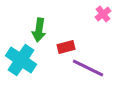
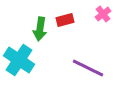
green arrow: moved 1 px right, 1 px up
red rectangle: moved 1 px left, 27 px up
cyan cross: moved 2 px left
